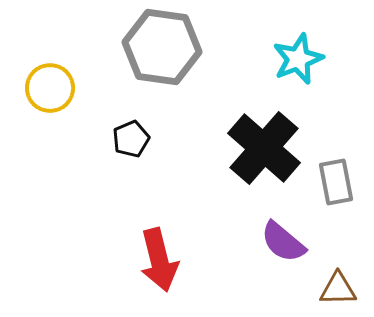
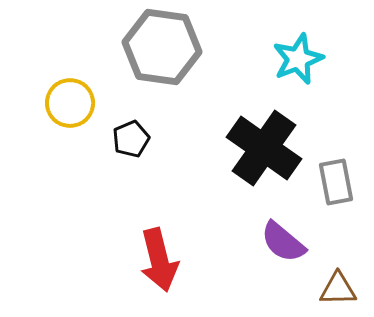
yellow circle: moved 20 px right, 15 px down
black cross: rotated 6 degrees counterclockwise
